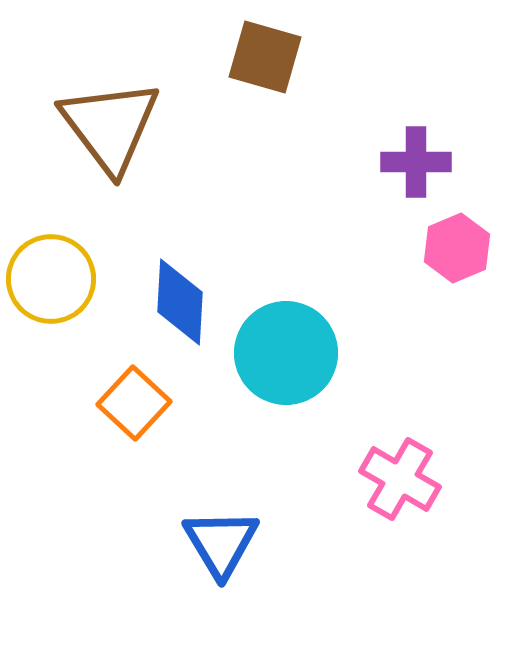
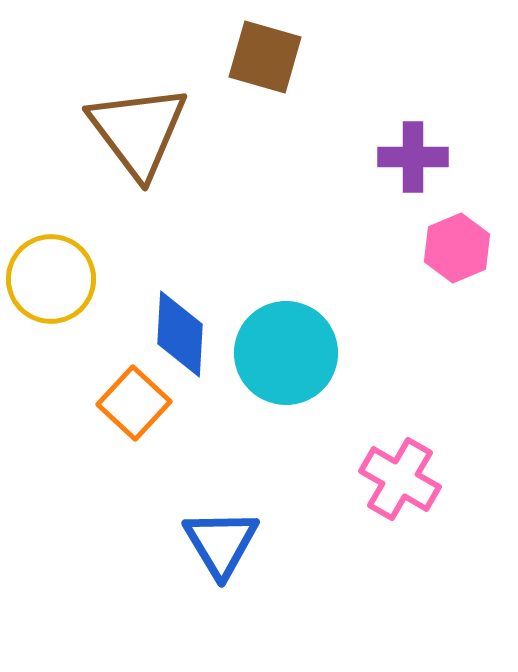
brown triangle: moved 28 px right, 5 px down
purple cross: moved 3 px left, 5 px up
blue diamond: moved 32 px down
